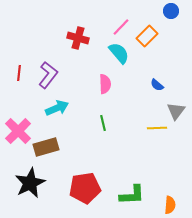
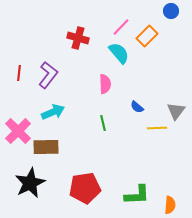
blue semicircle: moved 20 px left, 22 px down
cyan arrow: moved 4 px left, 4 px down
brown rectangle: rotated 15 degrees clockwise
green L-shape: moved 5 px right
